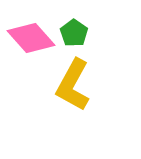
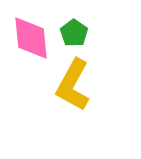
pink diamond: rotated 36 degrees clockwise
